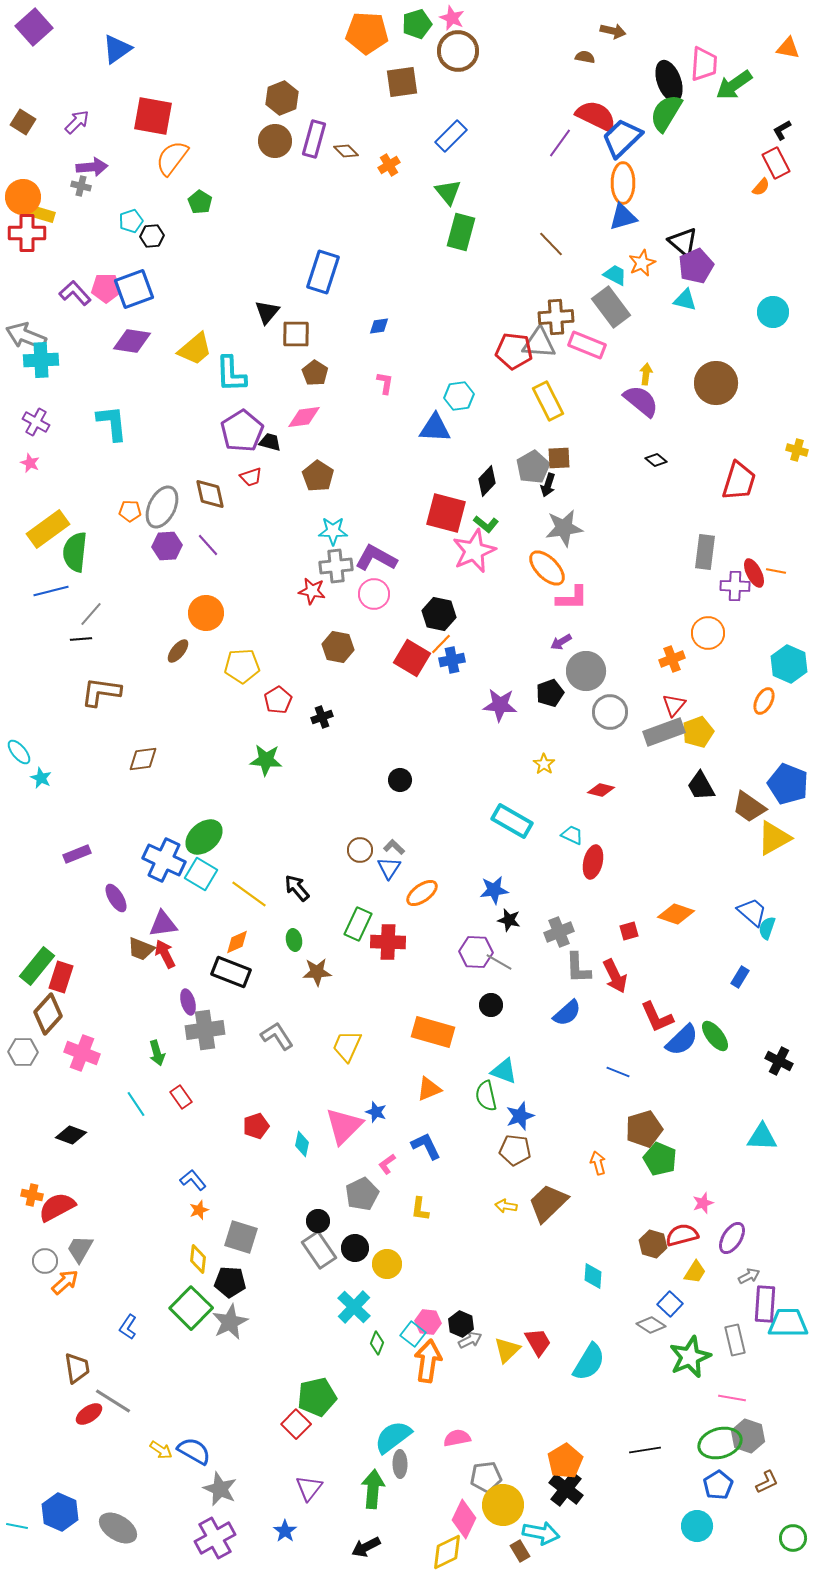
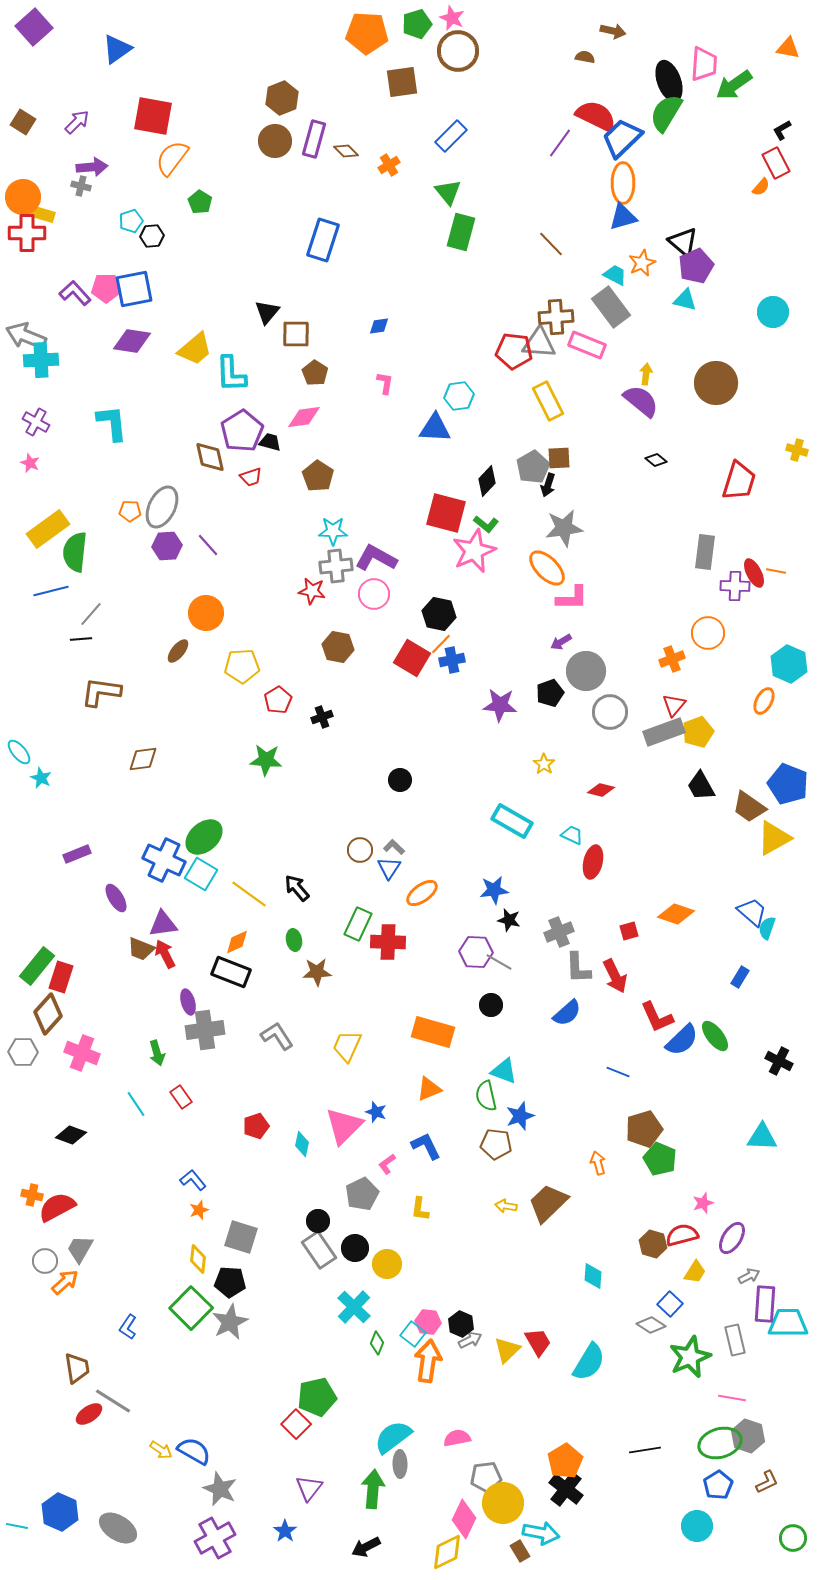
blue rectangle at (323, 272): moved 32 px up
blue square at (134, 289): rotated 9 degrees clockwise
brown diamond at (210, 494): moved 37 px up
brown pentagon at (515, 1150): moved 19 px left, 6 px up
yellow circle at (503, 1505): moved 2 px up
